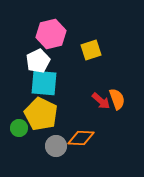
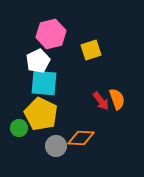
red arrow: rotated 12 degrees clockwise
